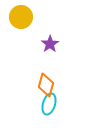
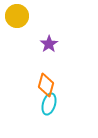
yellow circle: moved 4 px left, 1 px up
purple star: moved 1 px left
